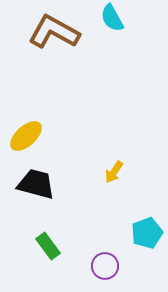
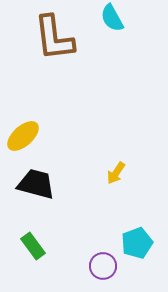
brown L-shape: moved 6 px down; rotated 126 degrees counterclockwise
yellow ellipse: moved 3 px left
yellow arrow: moved 2 px right, 1 px down
cyan pentagon: moved 10 px left, 10 px down
green rectangle: moved 15 px left
purple circle: moved 2 px left
